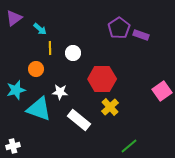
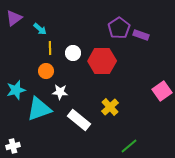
orange circle: moved 10 px right, 2 px down
red hexagon: moved 18 px up
cyan triangle: rotated 40 degrees counterclockwise
